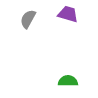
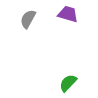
green semicircle: moved 2 px down; rotated 48 degrees counterclockwise
